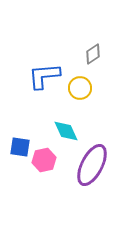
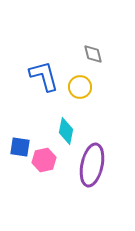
gray diamond: rotated 70 degrees counterclockwise
blue L-shape: rotated 80 degrees clockwise
yellow circle: moved 1 px up
cyan diamond: rotated 36 degrees clockwise
purple ellipse: rotated 15 degrees counterclockwise
